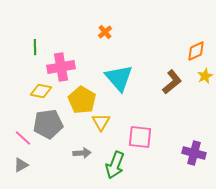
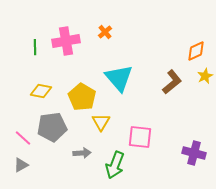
pink cross: moved 5 px right, 26 px up
yellow pentagon: moved 3 px up
gray pentagon: moved 4 px right, 3 px down
